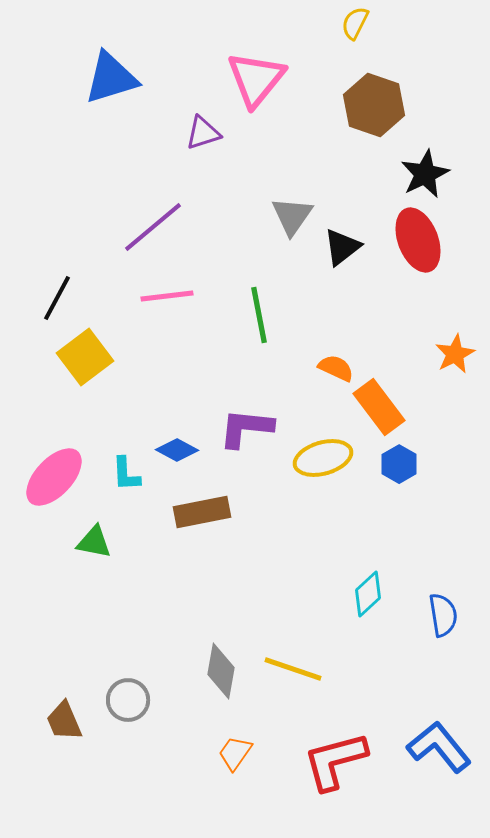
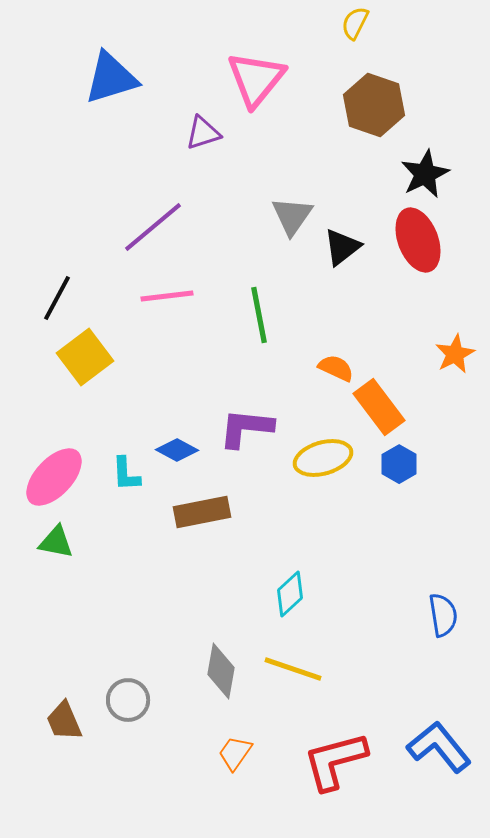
green triangle: moved 38 px left
cyan diamond: moved 78 px left
